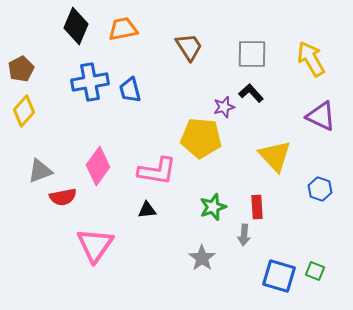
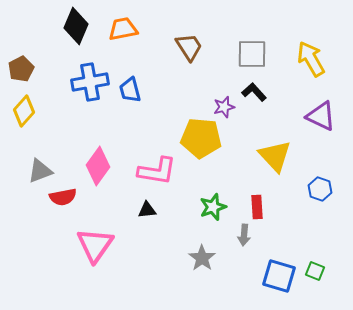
black L-shape: moved 3 px right, 1 px up
